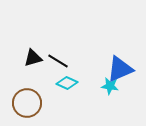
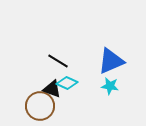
black triangle: moved 19 px right, 31 px down; rotated 36 degrees clockwise
blue triangle: moved 9 px left, 8 px up
brown circle: moved 13 px right, 3 px down
